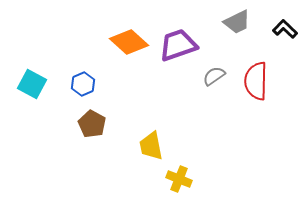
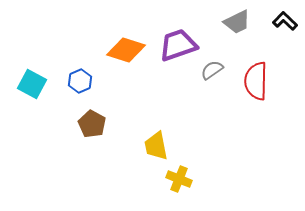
black L-shape: moved 8 px up
orange diamond: moved 3 px left, 8 px down; rotated 24 degrees counterclockwise
gray semicircle: moved 2 px left, 6 px up
blue hexagon: moved 3 px left, 3 px up
yellow trapezoid: moved 5 px right
